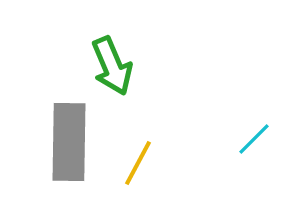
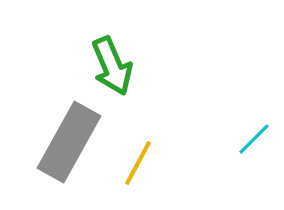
gray rectangle: rotated 28 degrees clockwise
